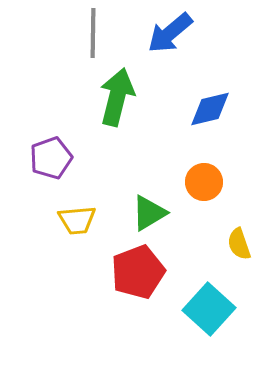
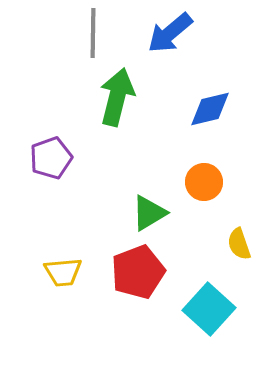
yellow trapezoid: moved 14 px left, 52 px down
